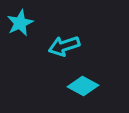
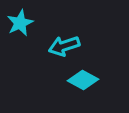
cyan diamond: moved 6 px up
